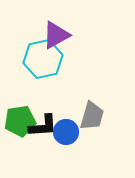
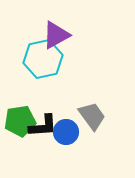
gray trapezoid: rotated 52 degrees counterclockwise
